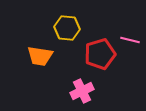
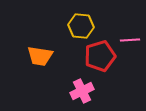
yellow hexagon: moved 14 px right, 2 px up
pink line: rotated 18 degrees counterclockwise
red pentagon: moved 2 px down
